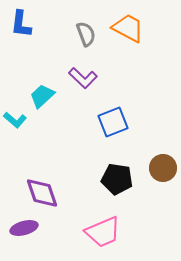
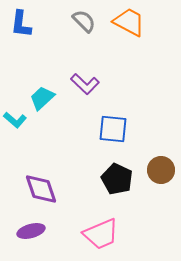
orange trapezoid: moved 1 px right, 6 px up
gray semicircle: moved 2 px left, 13 px up; rotated 25 degrees counterclockwise
purple L-shape: moved 2 px right, 6 px down
cyan trapezoid: moved 2 px down
blue square: moved 7 px down; rotated 28 degrees clockwise
brown circle: moved 2 px left, 2 px down
black pentagon: rotated 16 degrees clockwise
purple diamond: moved 1 px left, 4 px up
purple ellipse: moved 7 px right, 3 px down
pink trapezoid: moved 2 px left, 2 px down
